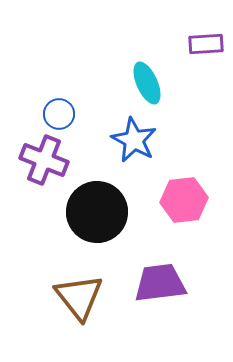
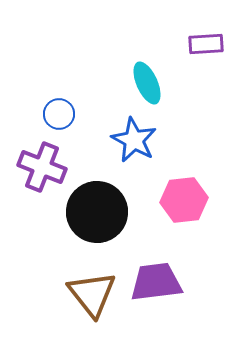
purple cross: moved 2 px left, 7 px down
purple trapezoid: moved 4 px left, 1 px up
brown triangle: moved 13 px right, 3 px up
